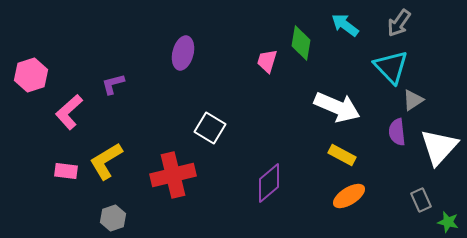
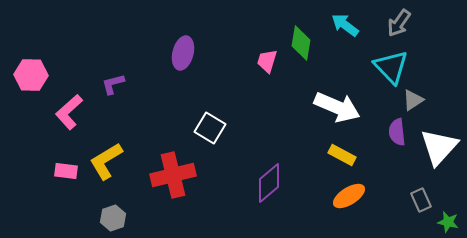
pink hexagon: rotated 20 degrees clockwise
